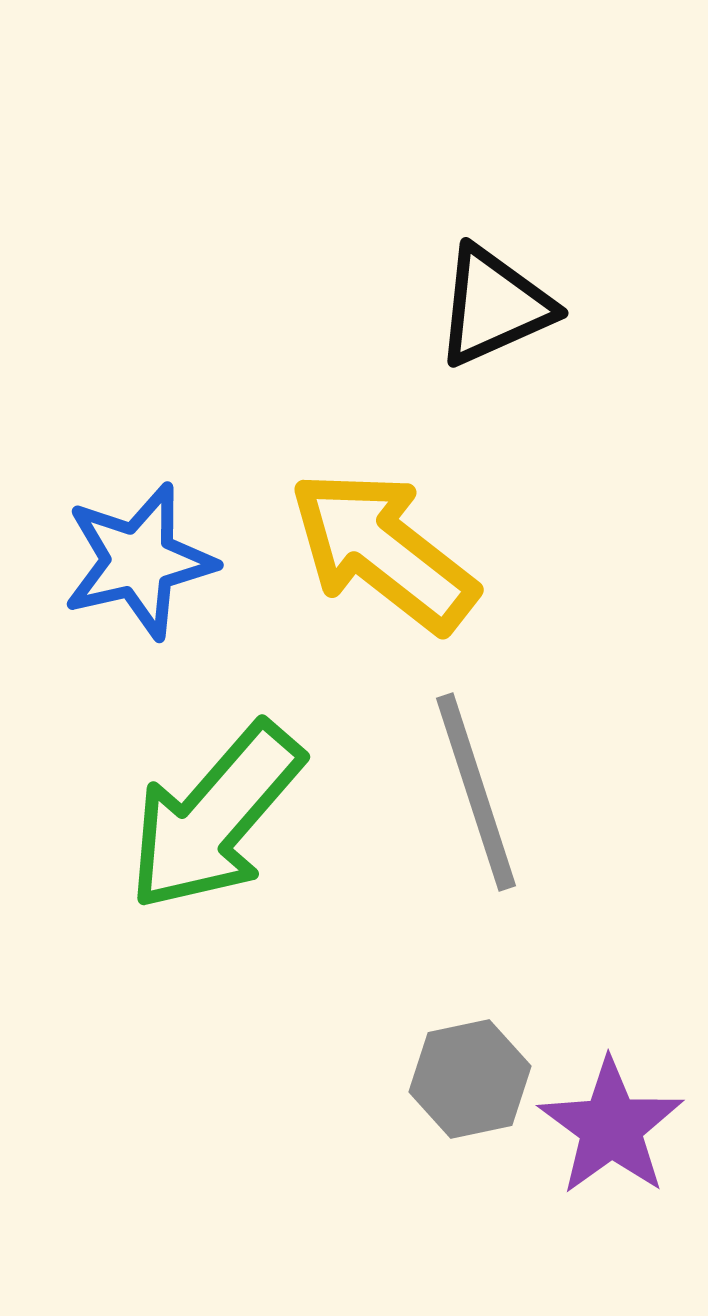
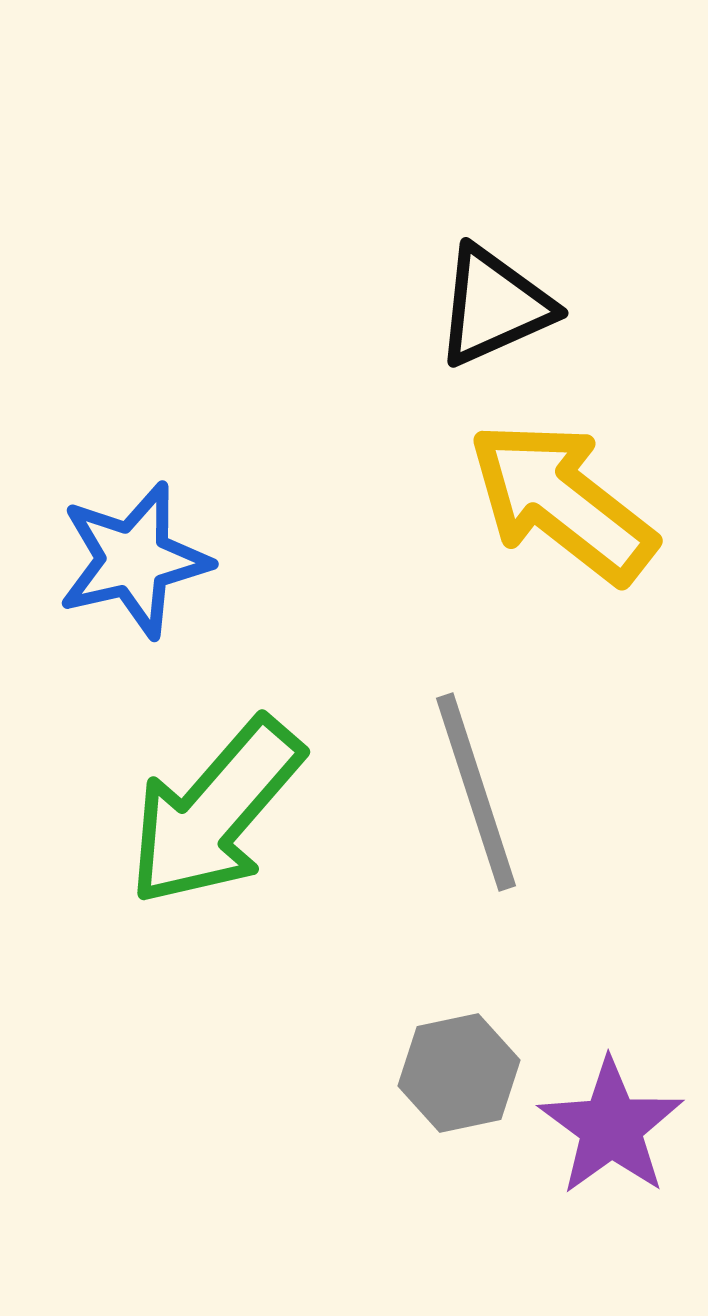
yellow arrow: moved 179 px right, 49 px up
blue star: moved 5 px left, 1 px up
green arrow: moved 5 px up
gray hexagon: moved 11 px left, 6 px up
